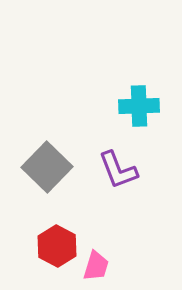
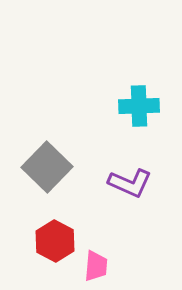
purple L-shape: moved 12 px right, 13 px down; rotated 45 degrees counterclockwise
red hexagon: moved 2 px left, 5 px up
pink trapezoid: rotated 12 degrees counterclockwise
